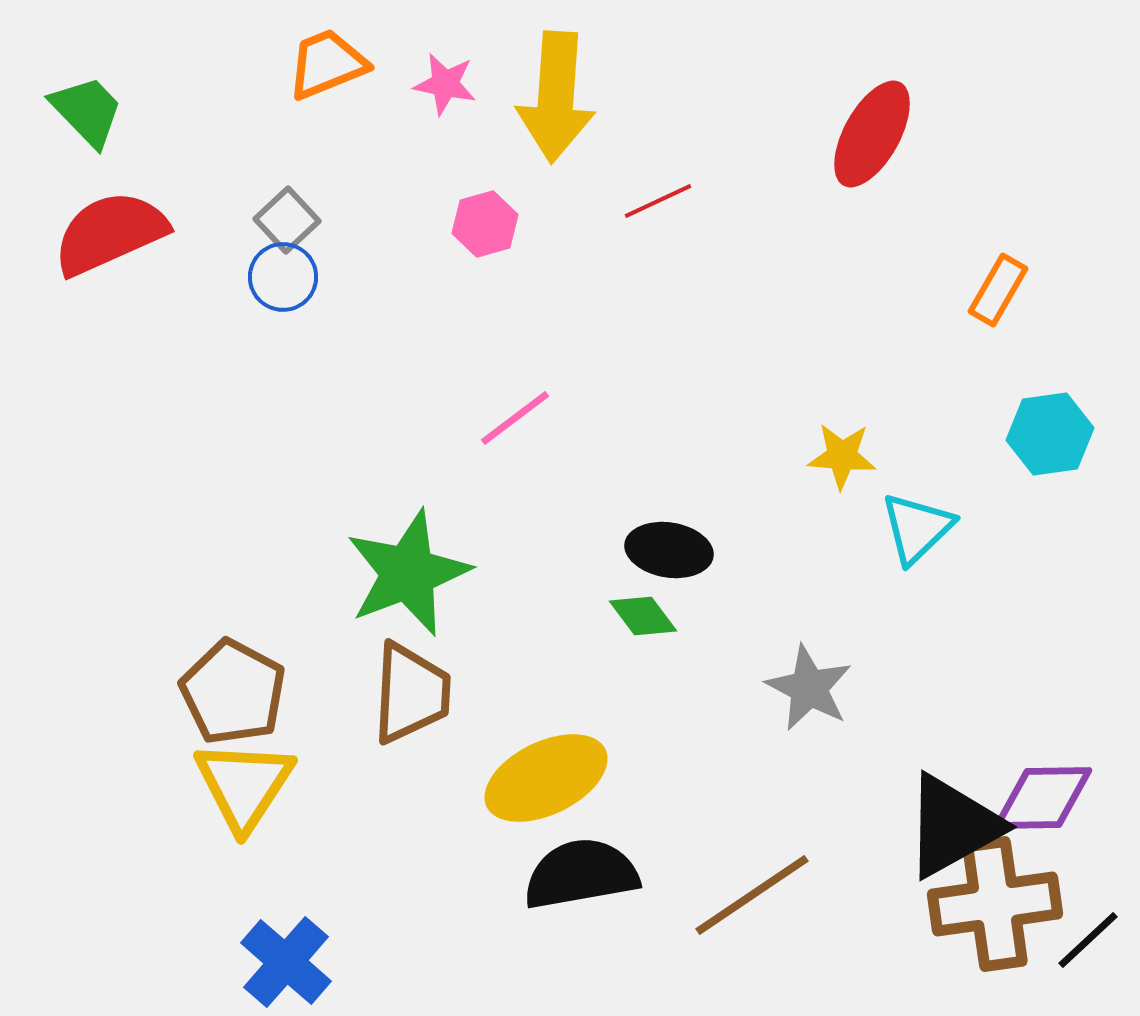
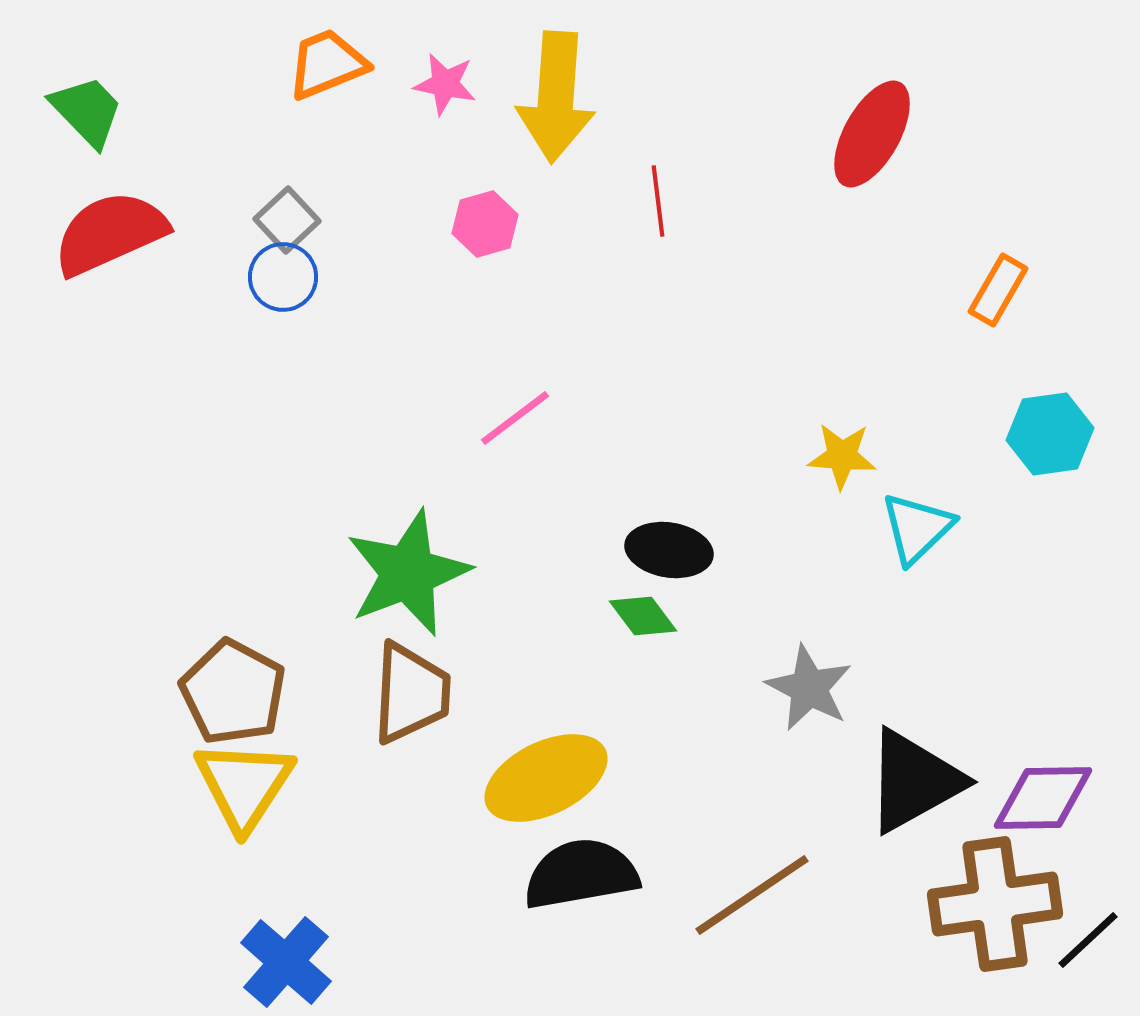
red line: rotated 72 degrees counterclockwise
black triangle: moved 39 px left, 45 px up
